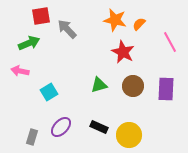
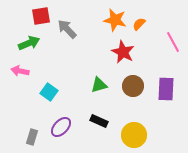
pink line: moved 3 px right
cyan square: rotated 24 degrees counterclockwise
black rectangle: moved 6 px up
yellow circle: moved 5 px right
